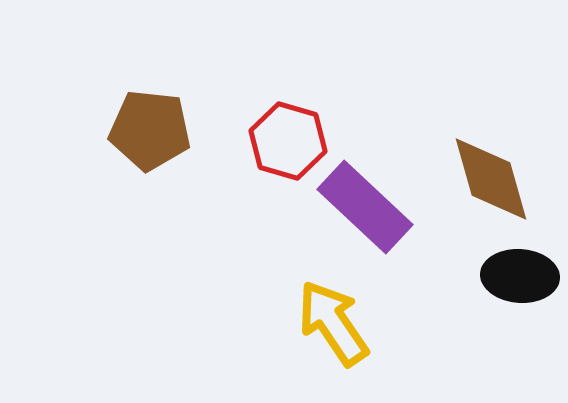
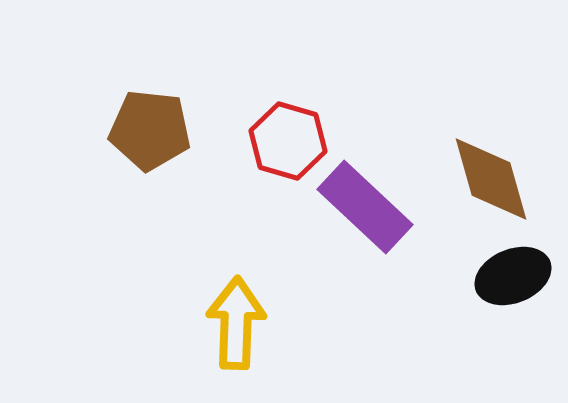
black ellipse: moved 7 px left; rotated 26 degrees counterclockwise
yellow arrow: moved 97 px left; rotated 36 degrees clockwise
